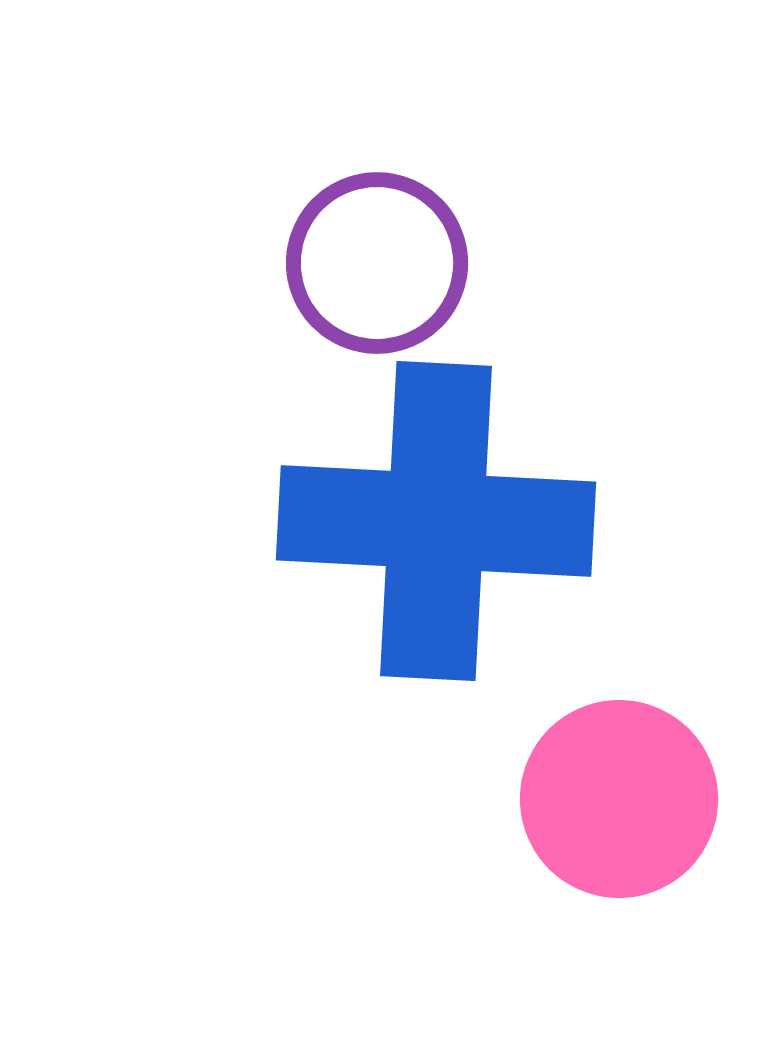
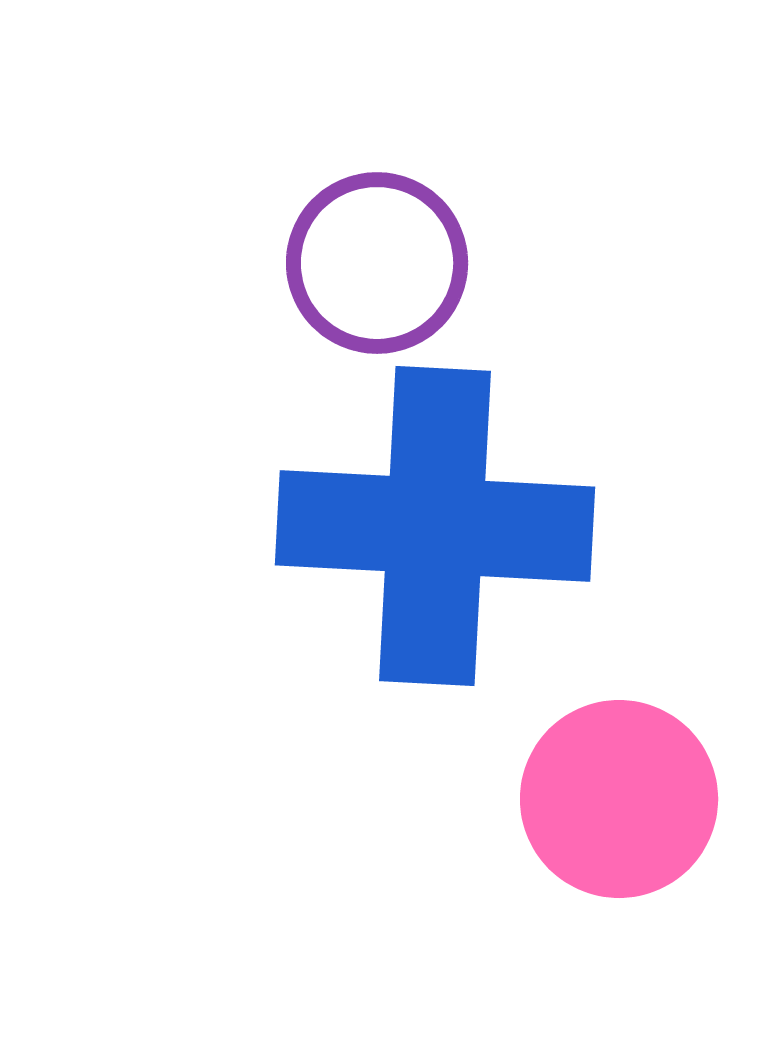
blue cross: moved 1 px left, 5 px down
